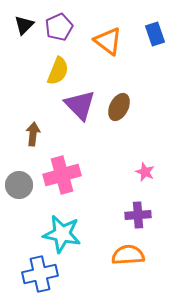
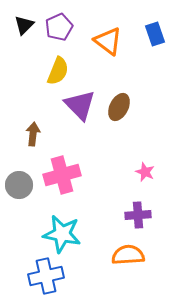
blue cross: moved 6 px right, 2 px down
